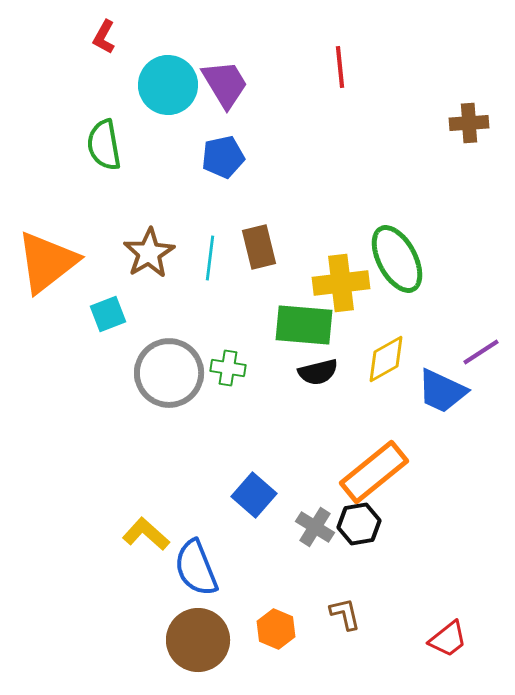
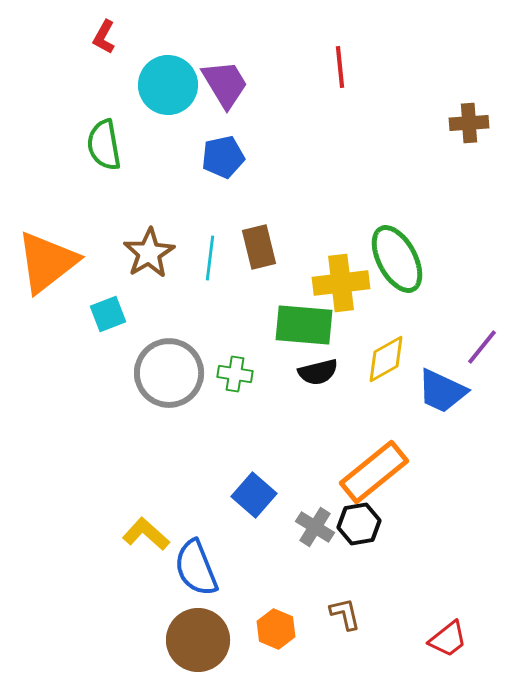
purple line: moved 1 px right, 5 px up; rotated 18 degrees counterclockwise
green cross: moved 7 px right, 6 px down
